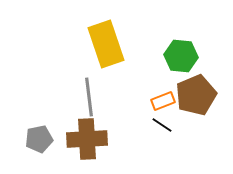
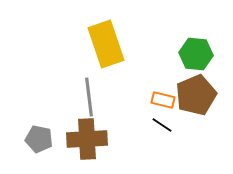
green hexagon: moved 15 px right, 2 px up
orange rectangle: moved 1 px up; rotated 35 degrees clockwise
gray pentagon: rotated 24 degrees clockwise
